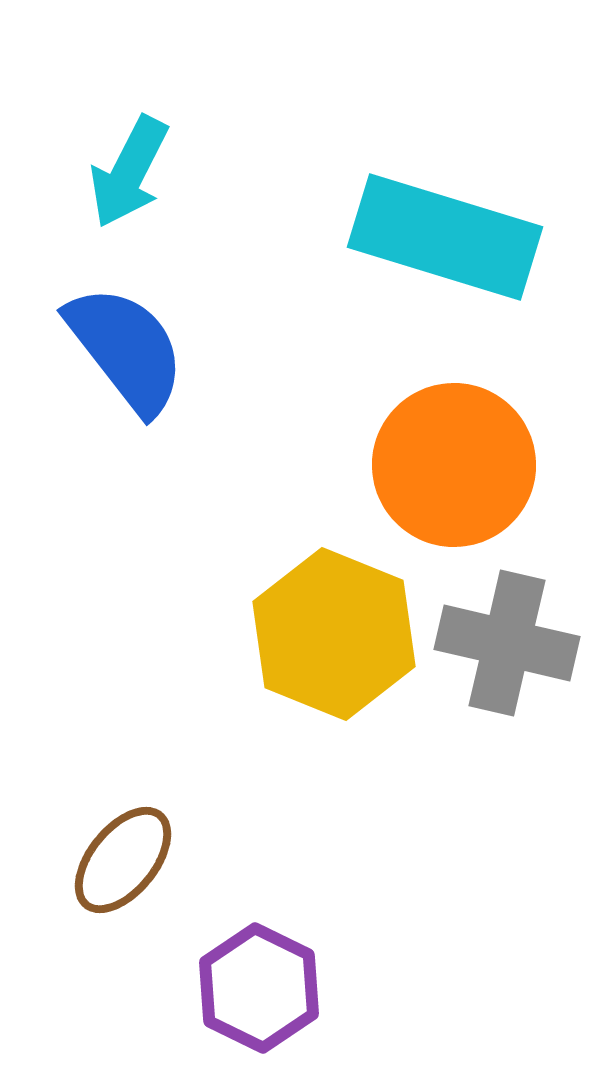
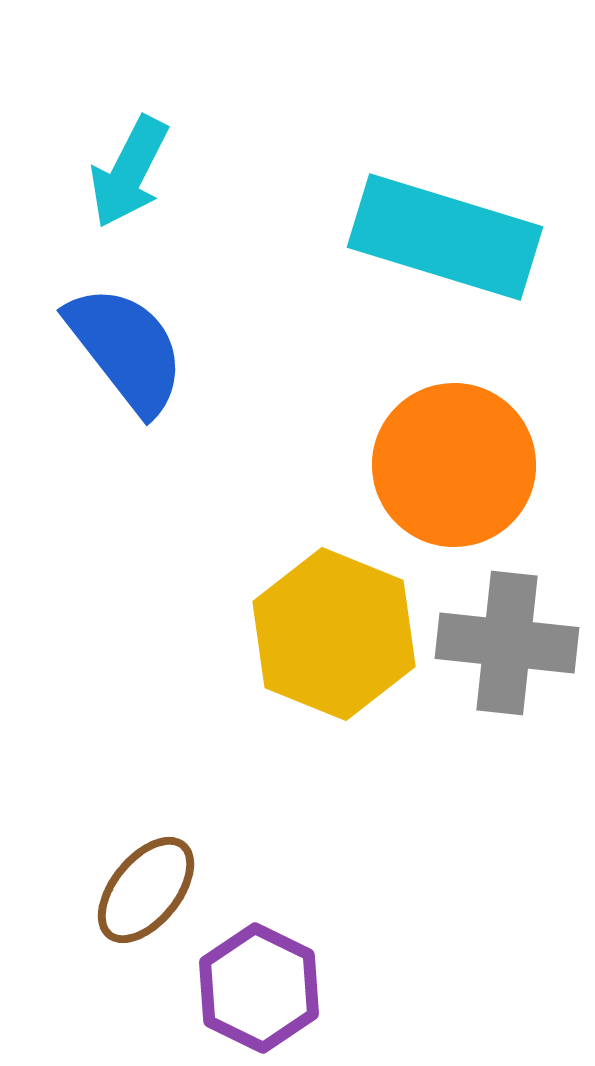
gray cross: rotated 7 degrees counterclockwise
brown ellipse: moved 23 px right, 30 px down
